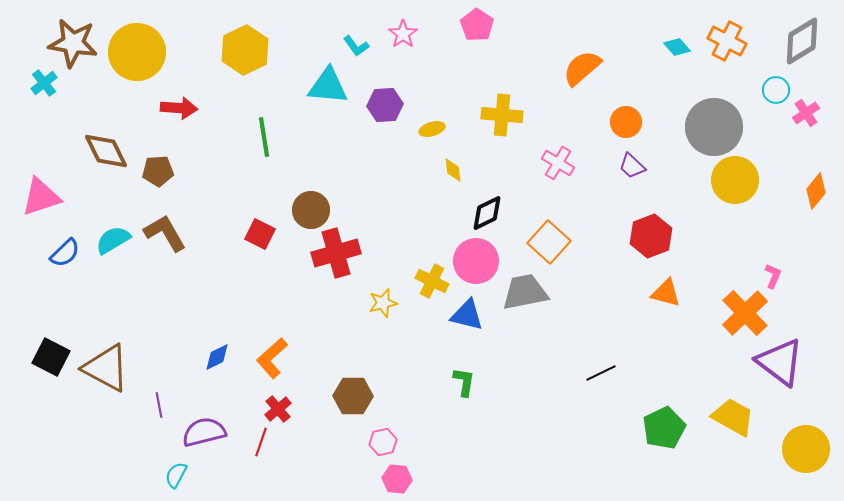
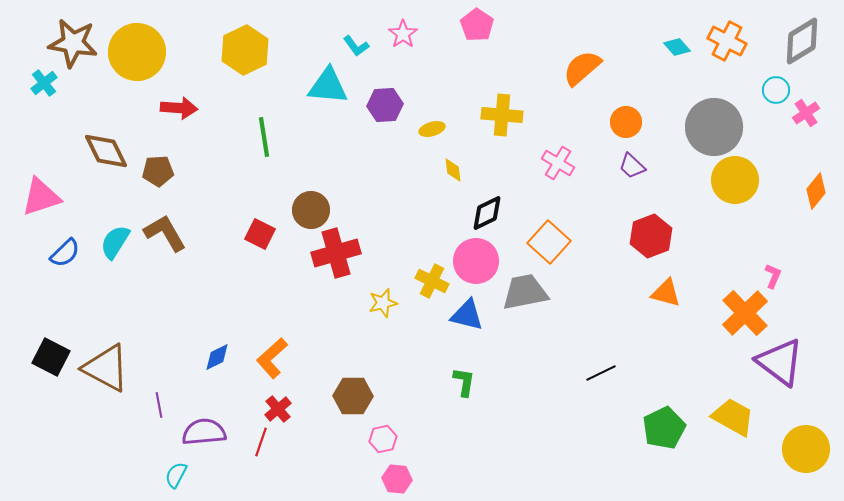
cyan semicircle at (113, 240): moved 2 px right, 2 px down; rotated 27 degrees counterclockwise
purple semicircle at (204, 432): rotated 9 degrees clockwise
pink hexagon at (383, 442): moved 3 px up
